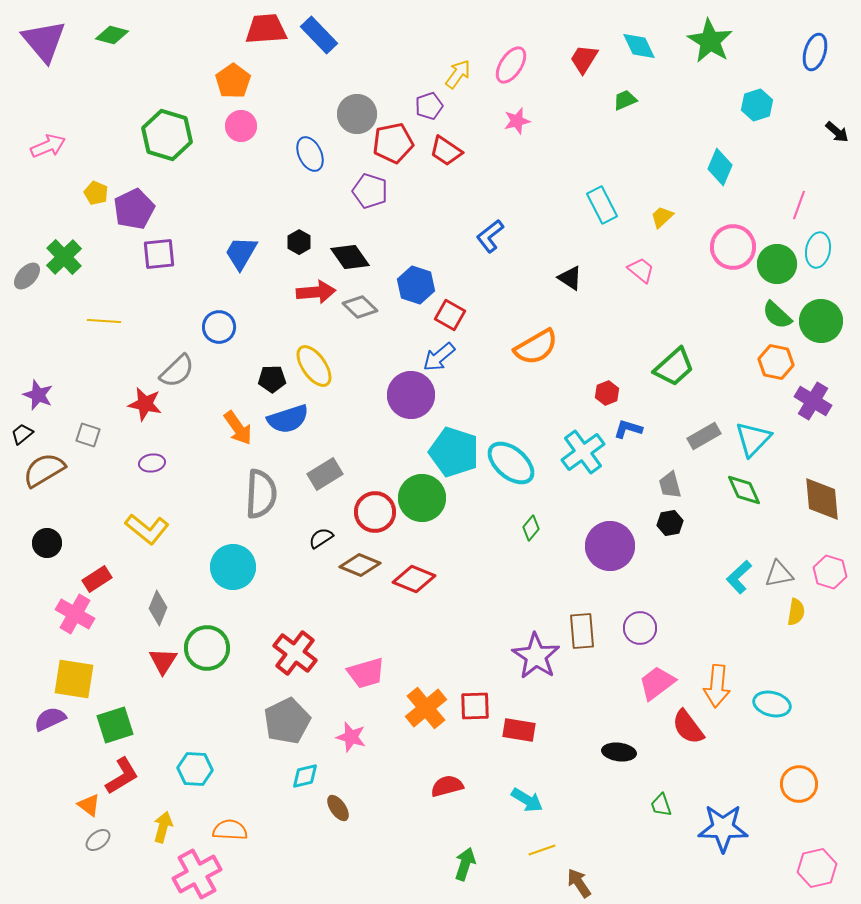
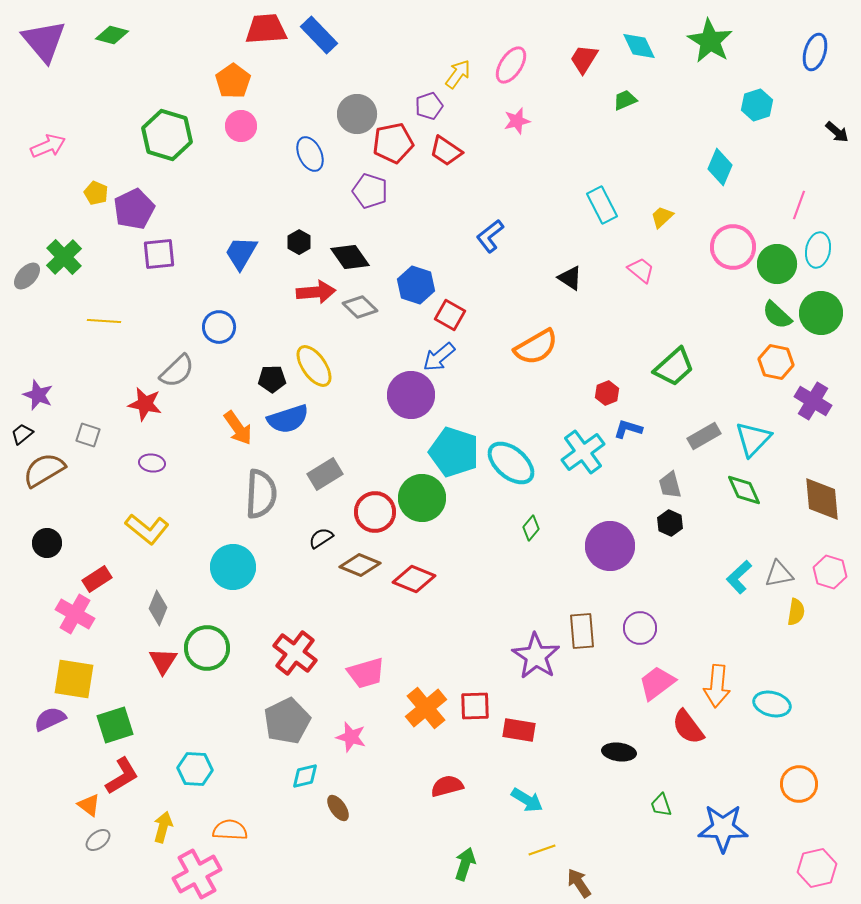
green circle at (821, 321): moved 8 px up
purple ellipse at (152, 463): rotated 15 degrees clockwise
black hexagon at (670, 523): rotated 25 degrees counterclockwise
